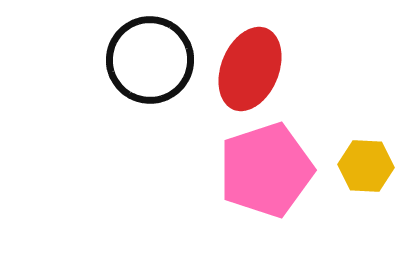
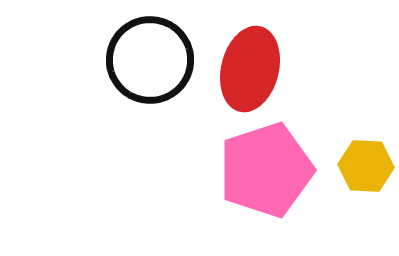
red ellipse: rotated 8 degrees counterclockwise
